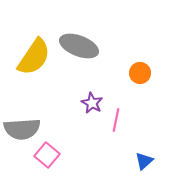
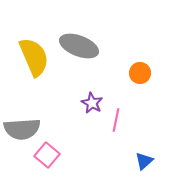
yellow semicircle: rotated 57 degrees counterclockwise
